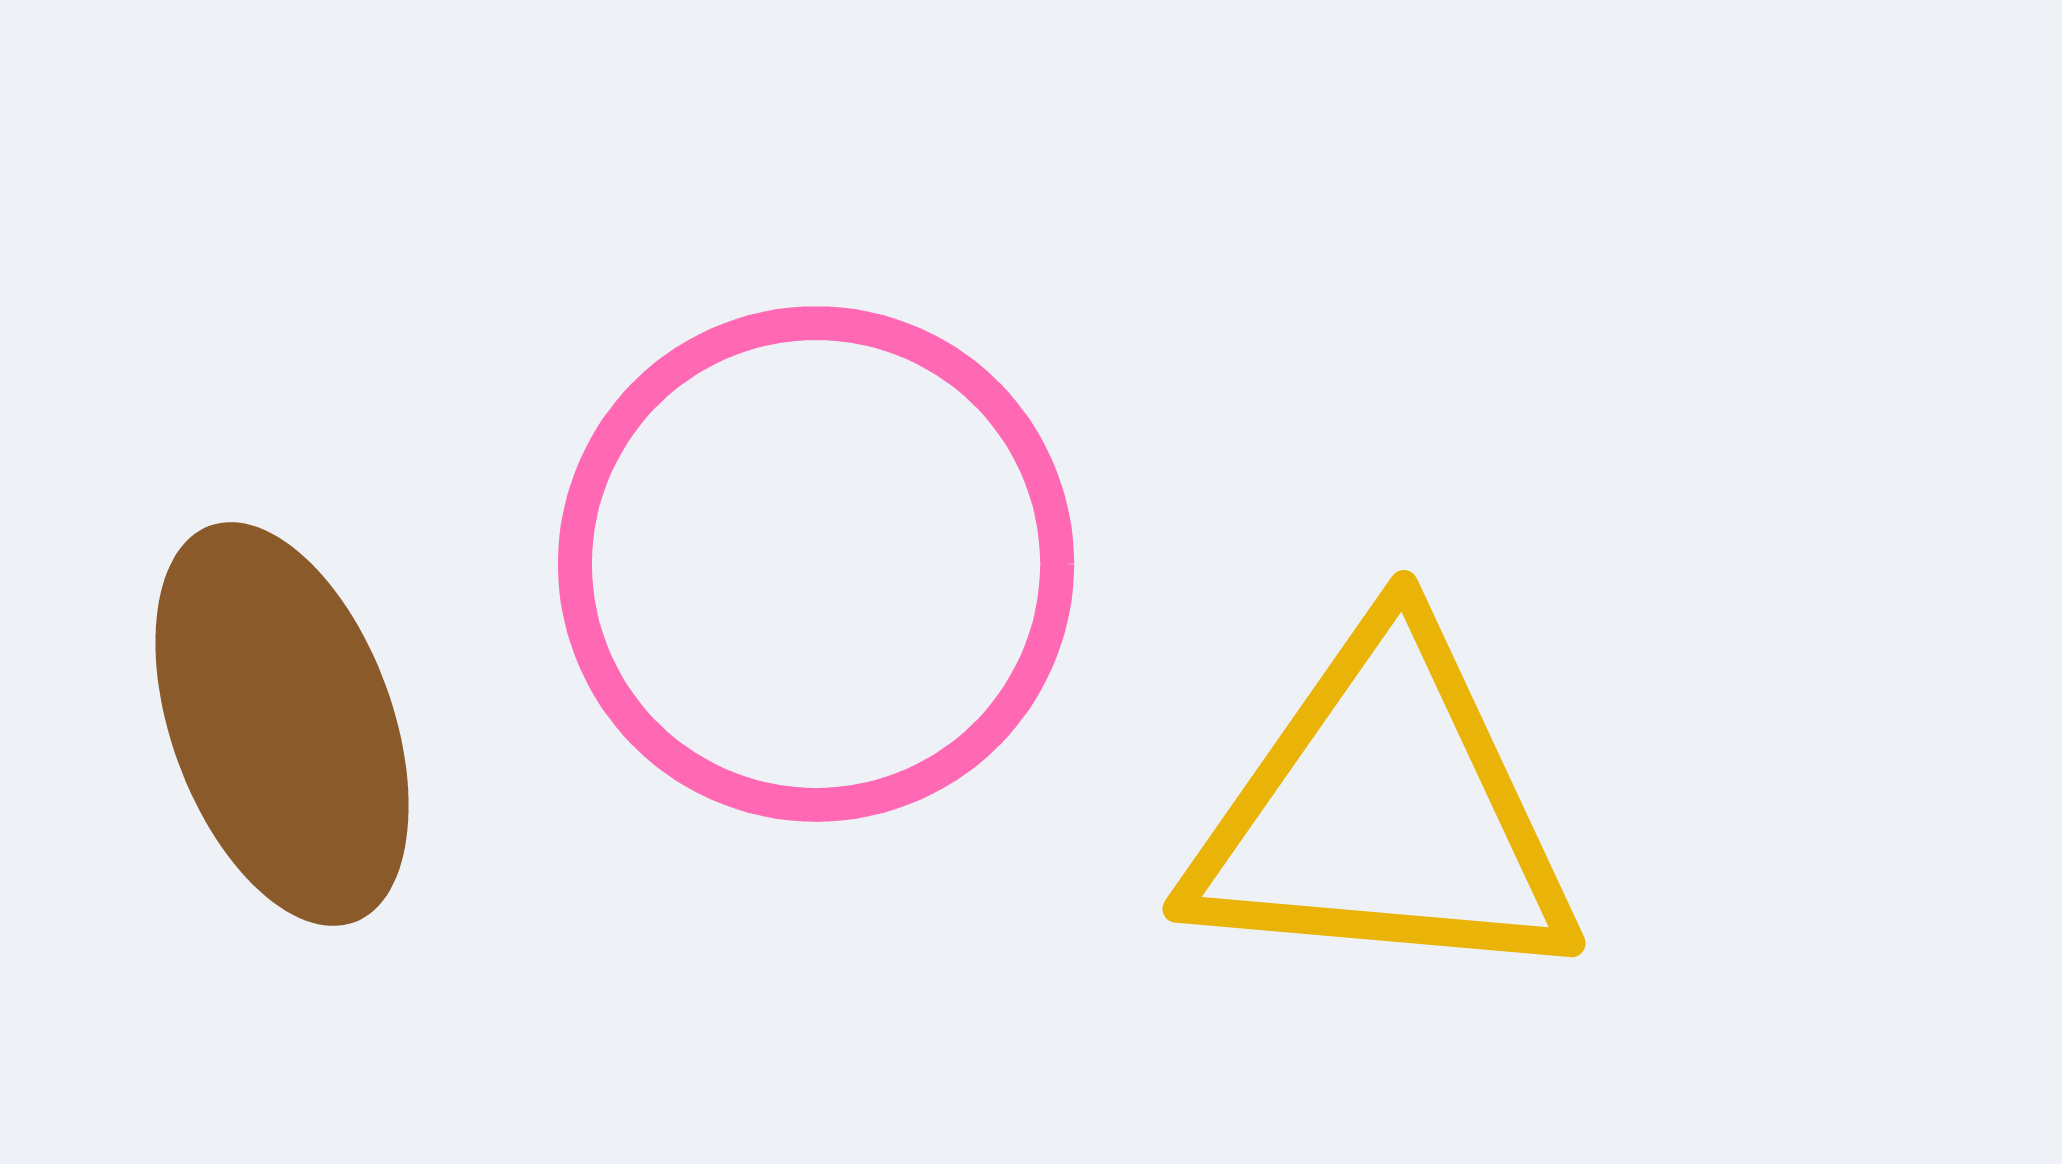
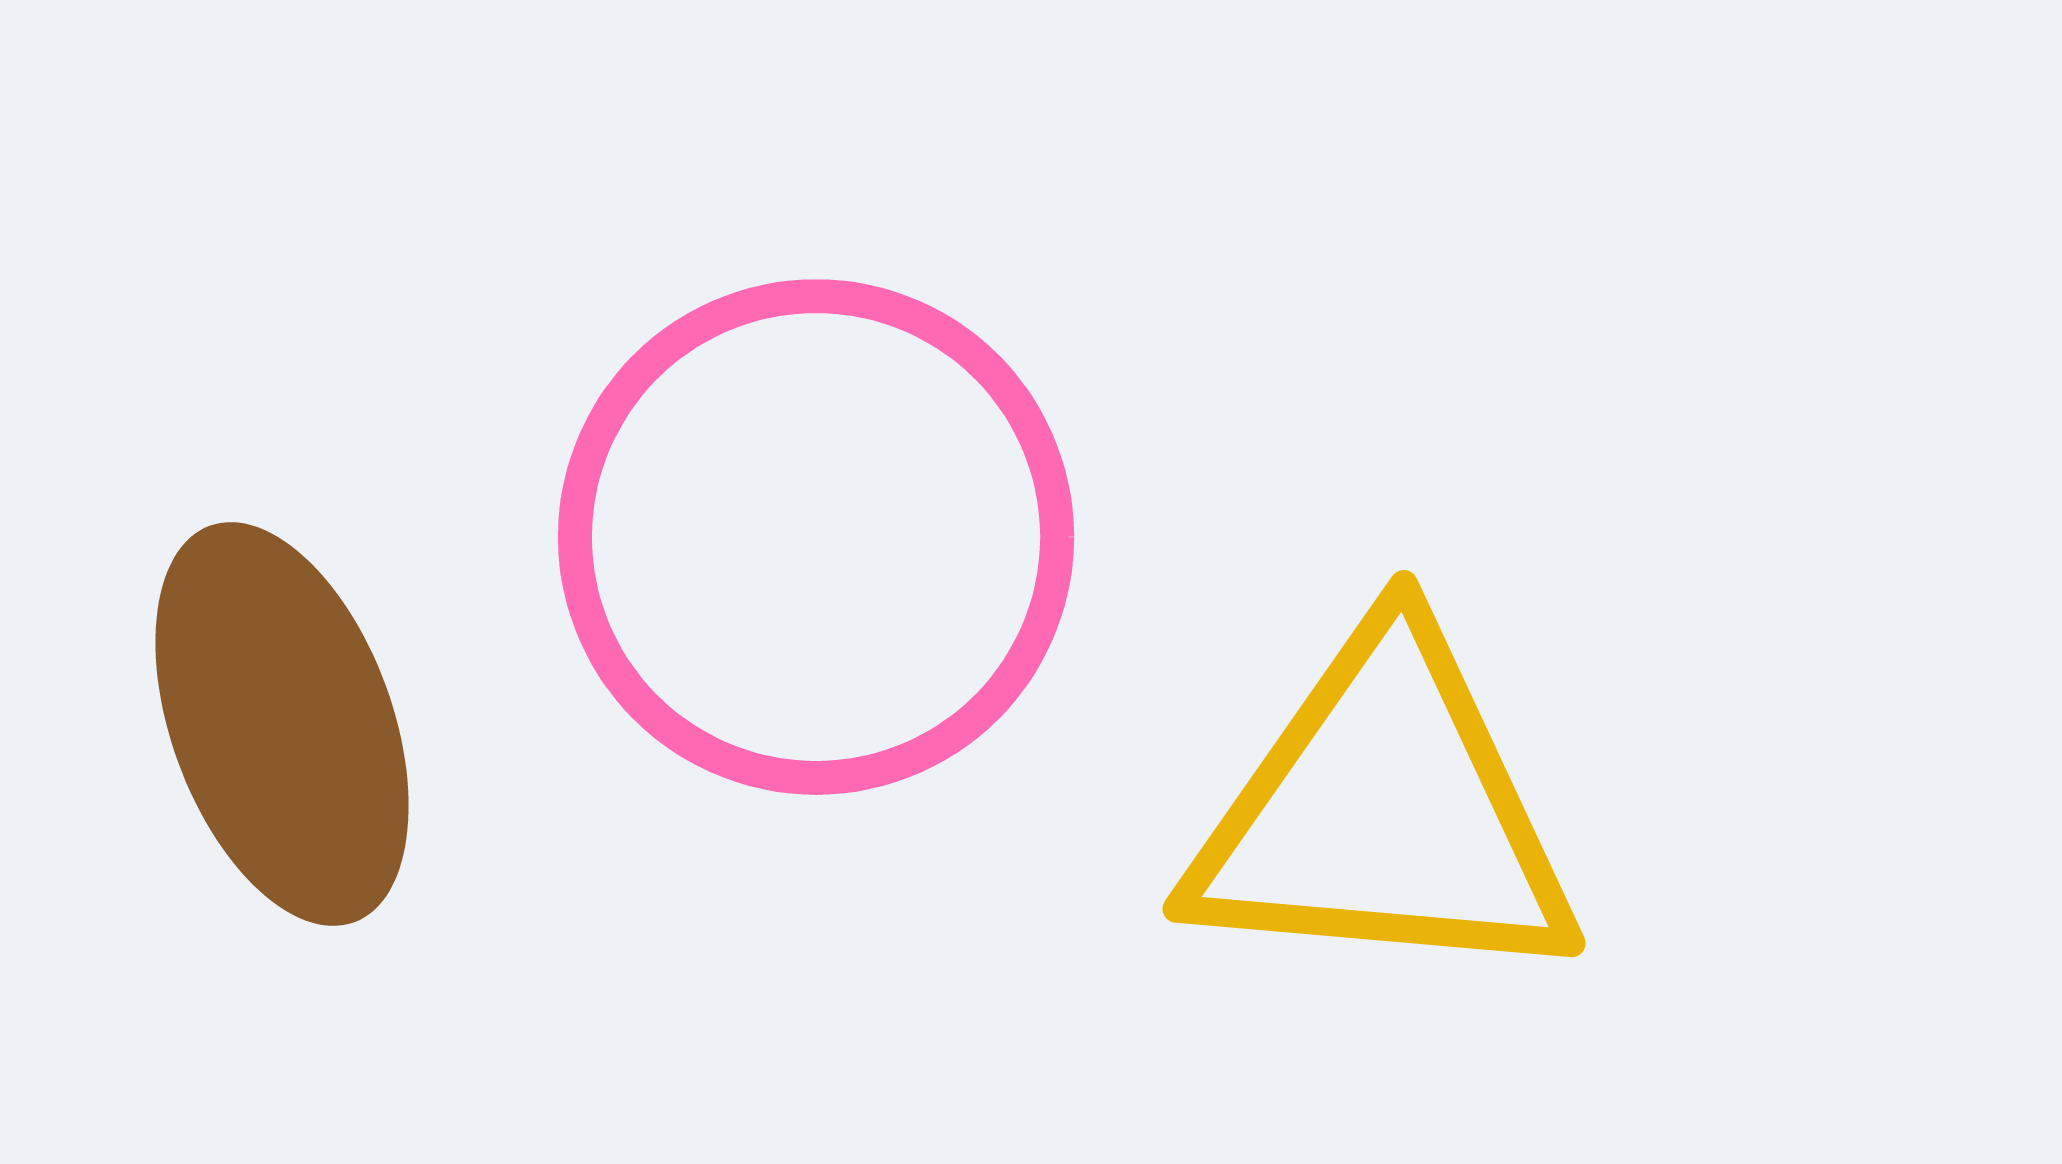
pink circle: moved 27 px up
